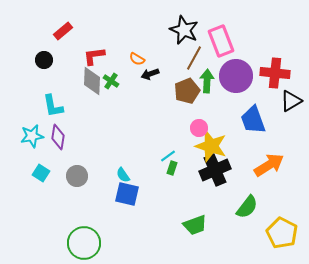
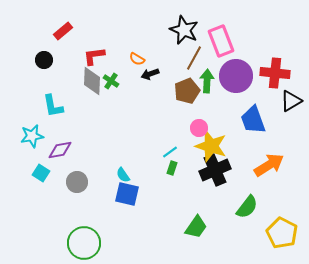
purple diamond: moved 2 px right, 13 px down; rotated 70 degrees clockwise
cyan line: moved 2 px right, 4 px up
gray circle: moved 6 px down
green trapezoid: moved 1 px right, 2 px down; rotated 35 degrees counterclockwise
